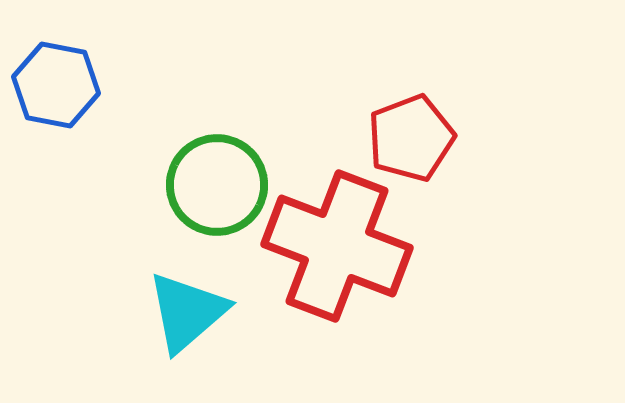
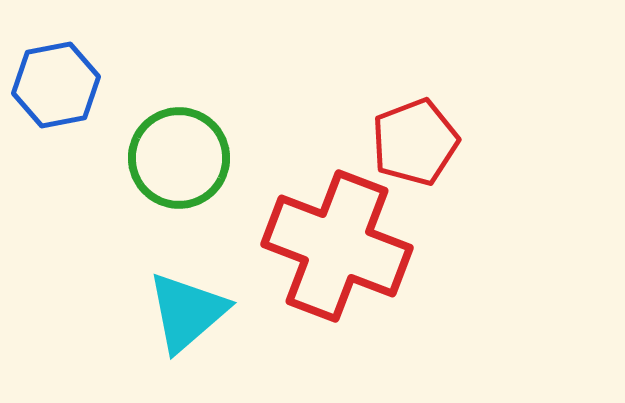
blue hexagon: rotated 22 degrees counterclockwise
red pentagon: moved 4 px right, 4 px down
green circle: moved 38 px left, 27 px up
